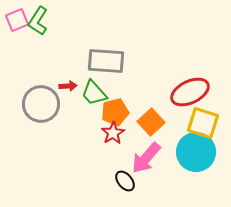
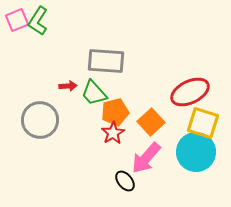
gray circle: moved 1 px left, 16 px down
